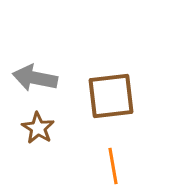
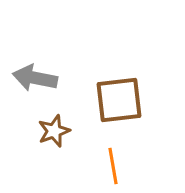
brown square: moved 8 px right, 4 px down
brown star: moved 16 px right, 3 px down; rotated 20 degrees clockwise
